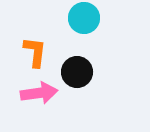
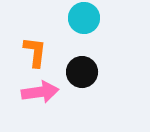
black circle: moved 5 px right
pink arrow: moved 1 px right, 1 px up
